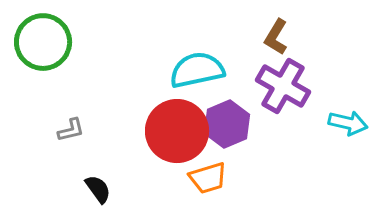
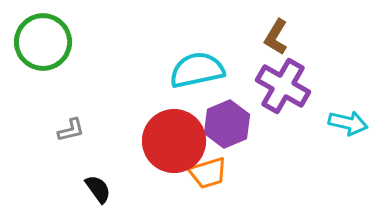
red circle: moved 3 px left, 10 px down
orange trapezoid: moved 5 px up
